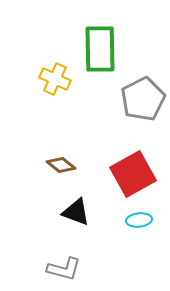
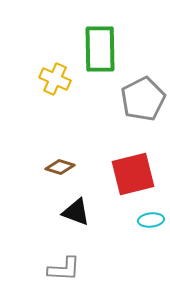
brown diamond: moved 1 px left, 2 px down; rotated 20 degrees counterclockwise
red square: rotated 15 degrees clockwise
cyan ellipse: moved 12 px right
gray L-shape: rotated 12 degrees counterclockwise
